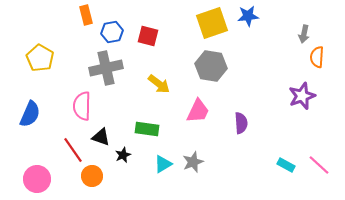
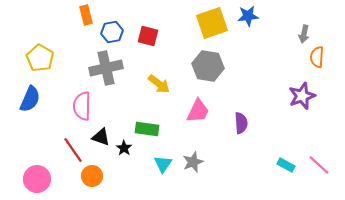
gray hexagon: moved 3 px left
blue semicircle: moved 15 px up
black star: moved 1 px right, 7 px up; rotated 14 degrees counterclockwise
cyan triangle: rotated 24 degrees counterclockwise
